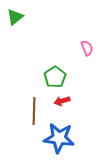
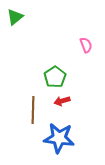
pink semicircle: moved 1 px left, 3 px up
brown line: moved 1 px left, 1 px up
